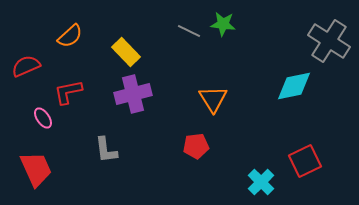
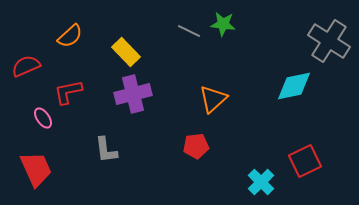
orange triangle: rotated 20 degrees clockwise
